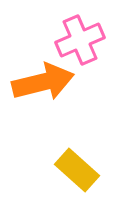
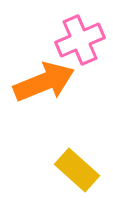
orange arrow: moved 1 px right; rotated 8 degrees counterclockwise
